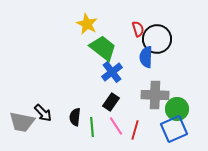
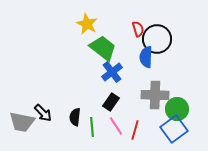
blue square: rotated 12 degrees counterclockwise
